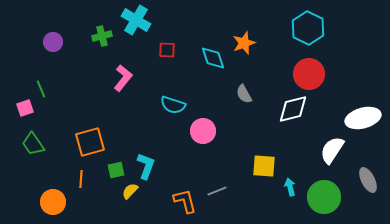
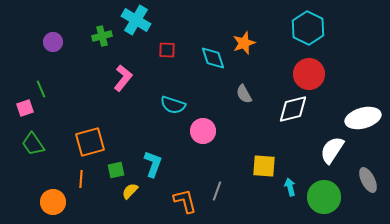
cyan L-shape: moved 7 px right, 2 px up
gray line: rotated 48 degrees counterclockwise
